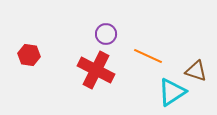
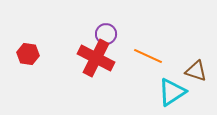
red hexagon: moved 1 px left, 1 px up
red cross: moved 12 px up
